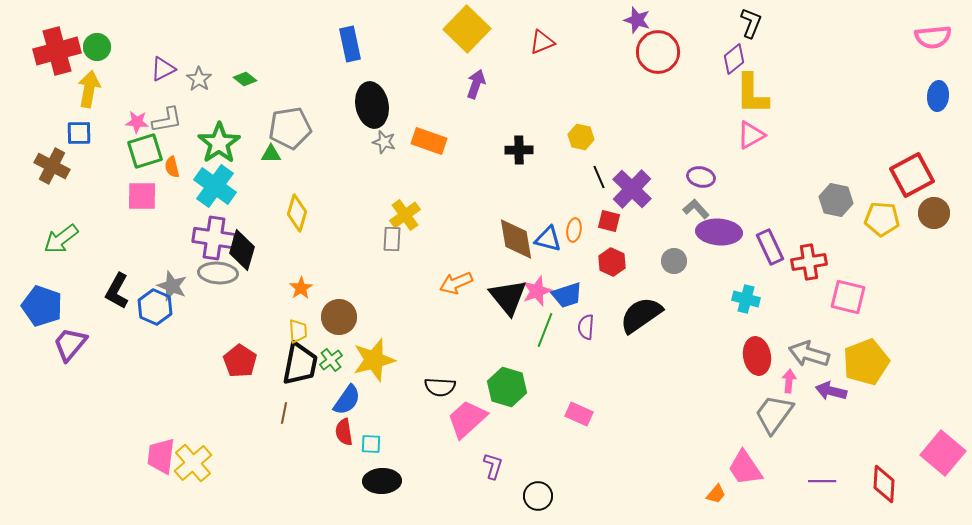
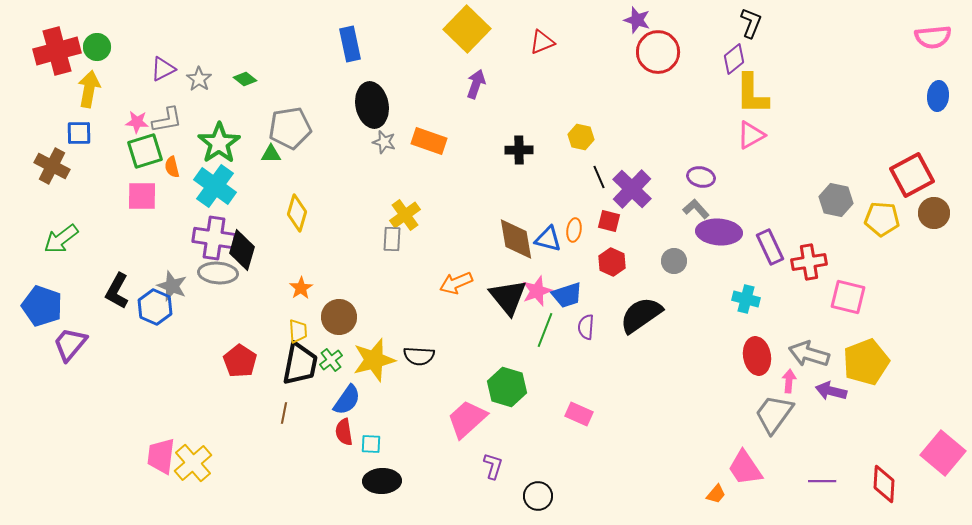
black semicircle at (440, 387): moved 21 px left, 31 px up
